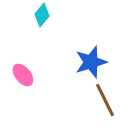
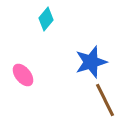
cyan diamond: moved 4 px right, 4 px down
